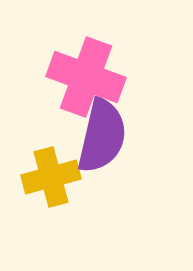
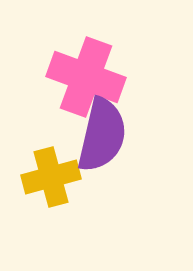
purple semicircle: moved 1 px up
